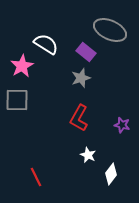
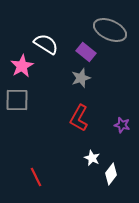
white star: moved 4 px right, 3 px down
